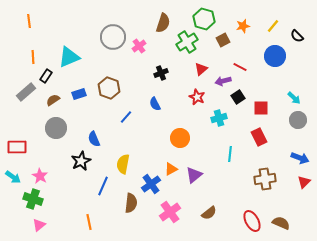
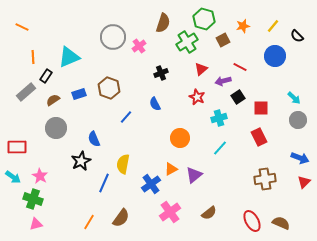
orange line at (29, 21): moved 7 px left, 6 px down; rotated 56 degrees counterclockwise
cyan line at (230, 154): moved 10 px left, 6 px up; rotated 35 degrees clockwise
blue line at (103, 186): moved 1 px right, 3 px up
brown semicircle at (131, 203): moved 10 px left, 15 px down; rotated 30 degrees clockwise
orange line at (89, 222): rotated 42 degrees clockwise
pink triangle at (39, 225): moved 3 px left, 1 px up; rotated 24 degrees clockwise
